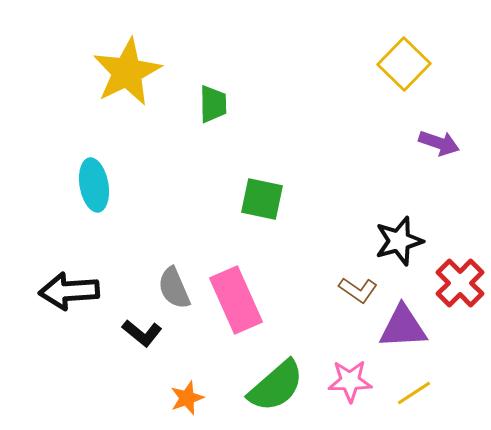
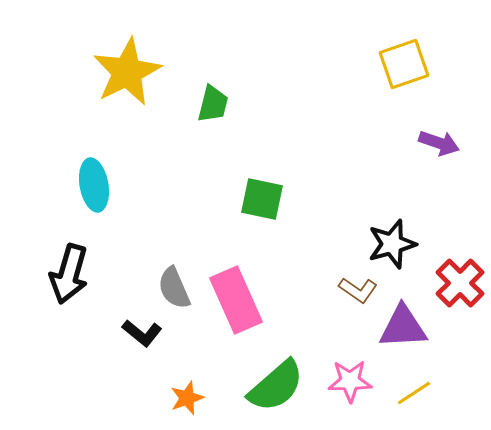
yellow square: rotated 27 degrees clockwise
green trapezoid: rotated 15 degrees clockwise
black star: moved 7 px left, 3 px down
black arrow: moved 17 px up; rotated 70 degrees counterclockwise
